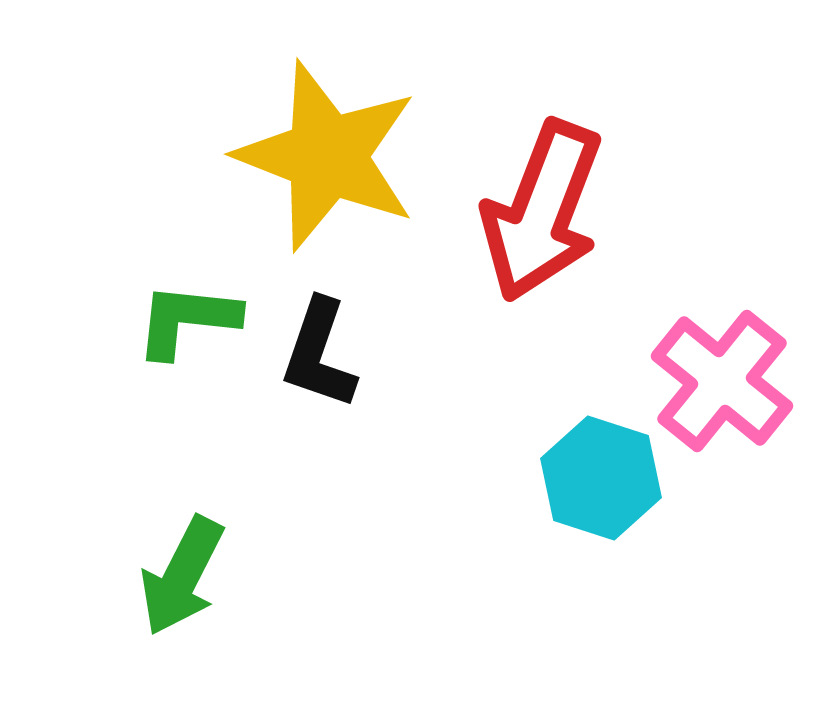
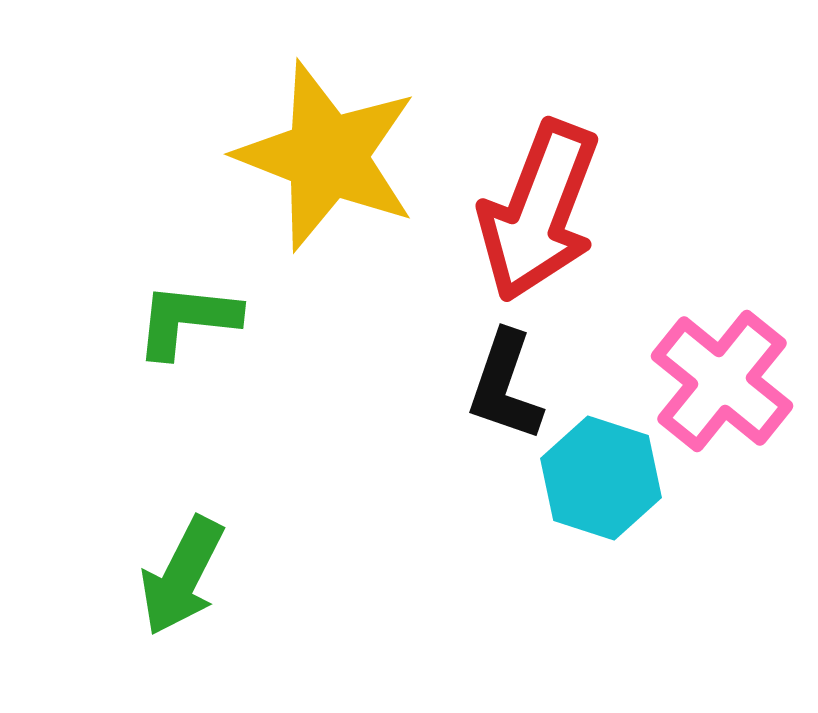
red arrow: moved 3 px left
black L-shape: moved 186 px right, 32 px down
